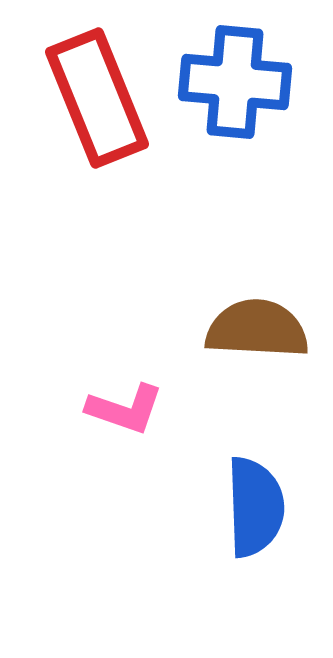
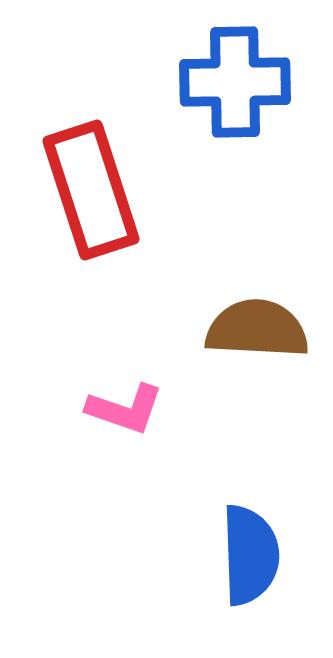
blue cross: rotated 6 degrees counterclockwise
red rectangle: moved 6 px left, 92 px down; rotated 4 degrees clockwise
blue semicircle: moved 5 px left, 48 px down
